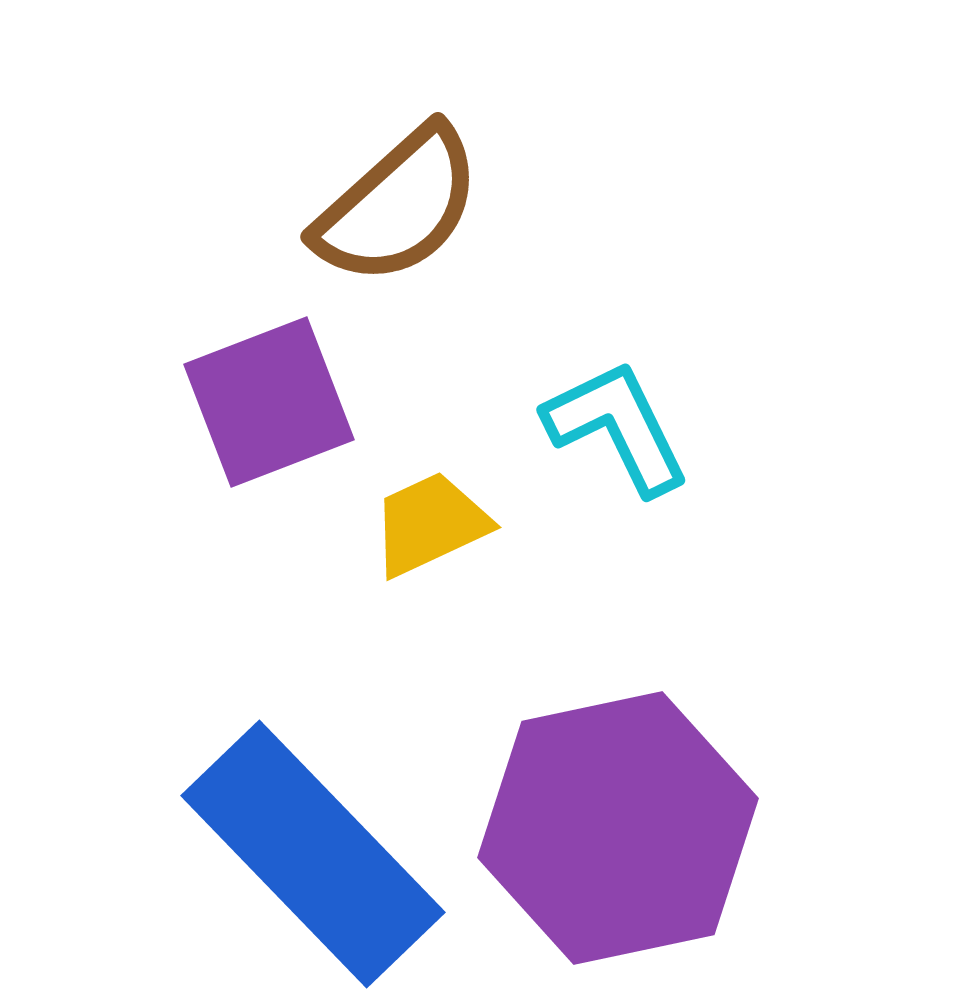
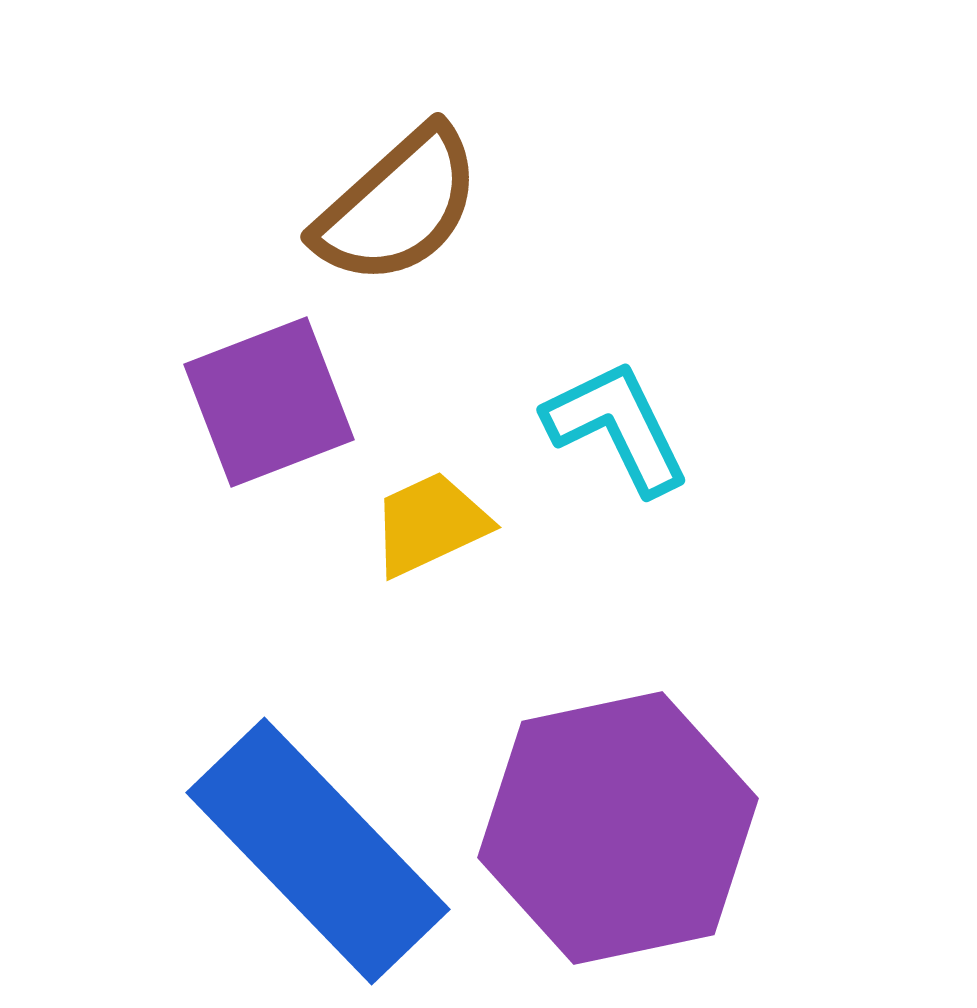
blue rectangle: moved 5 px right, 3 px up
